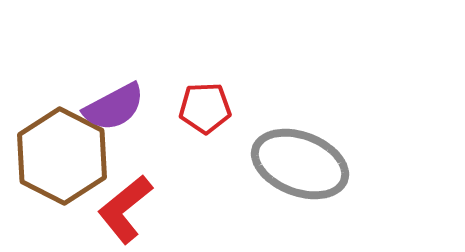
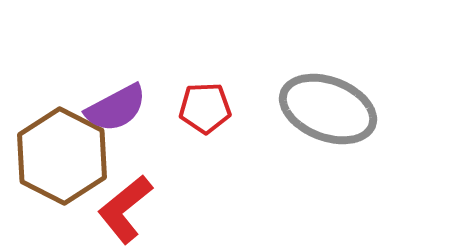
purple semicircle: moved 2 px right, 1 px down
gray ellipse: moved 28 px right, 55 px up
